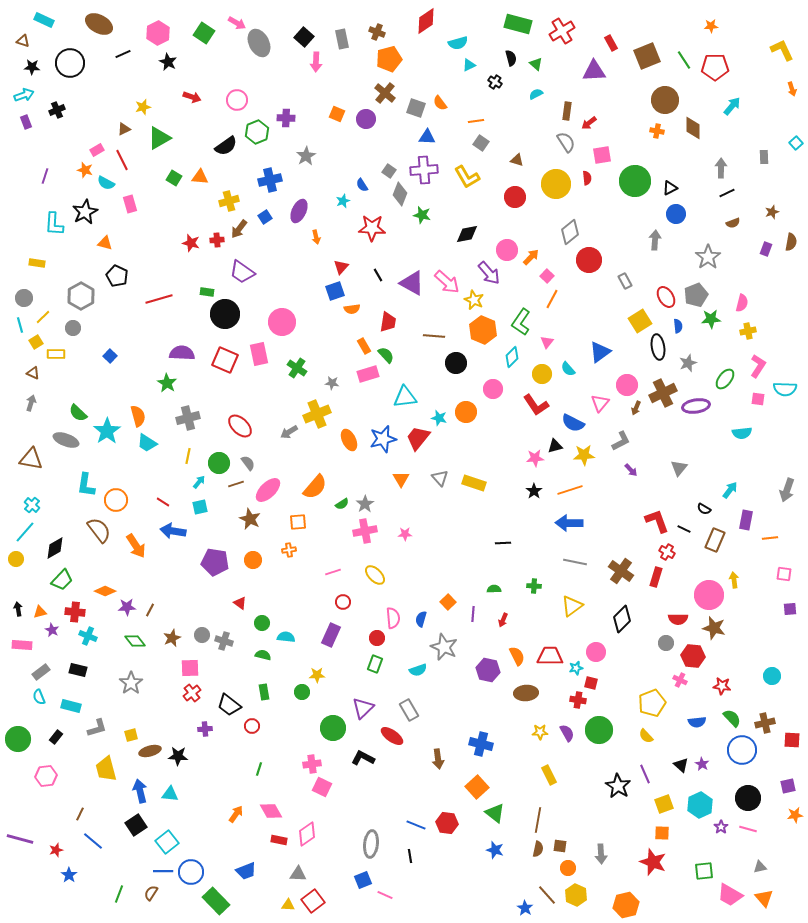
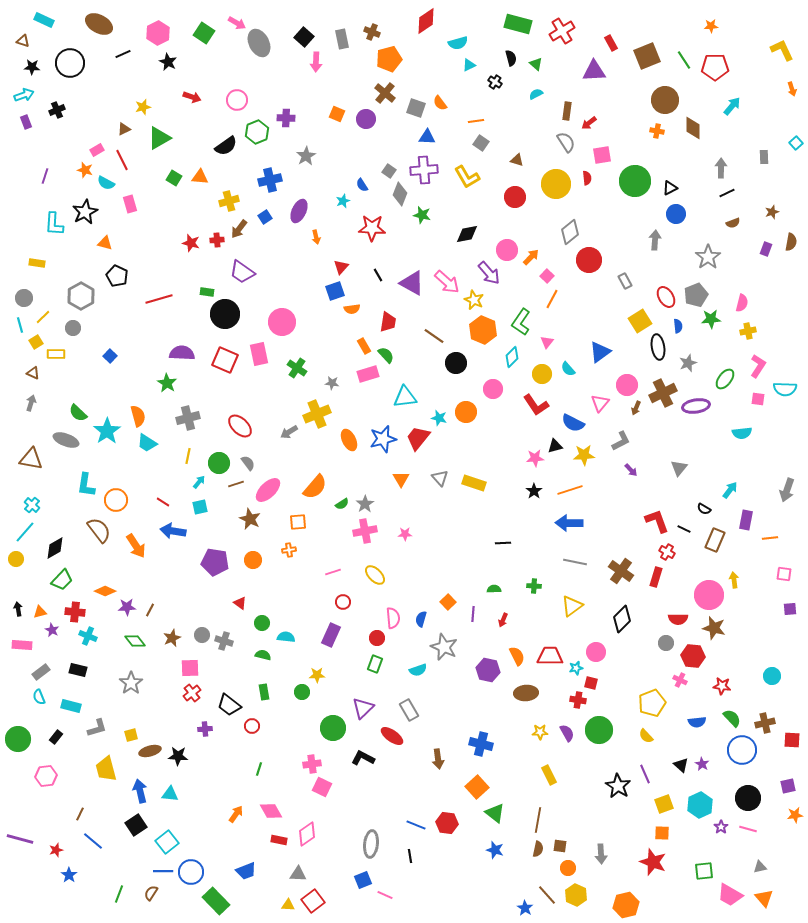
brown cross at (377, 32): moved 5 px left
brown line at (434, 336): rotated 30 degrees clockwise
